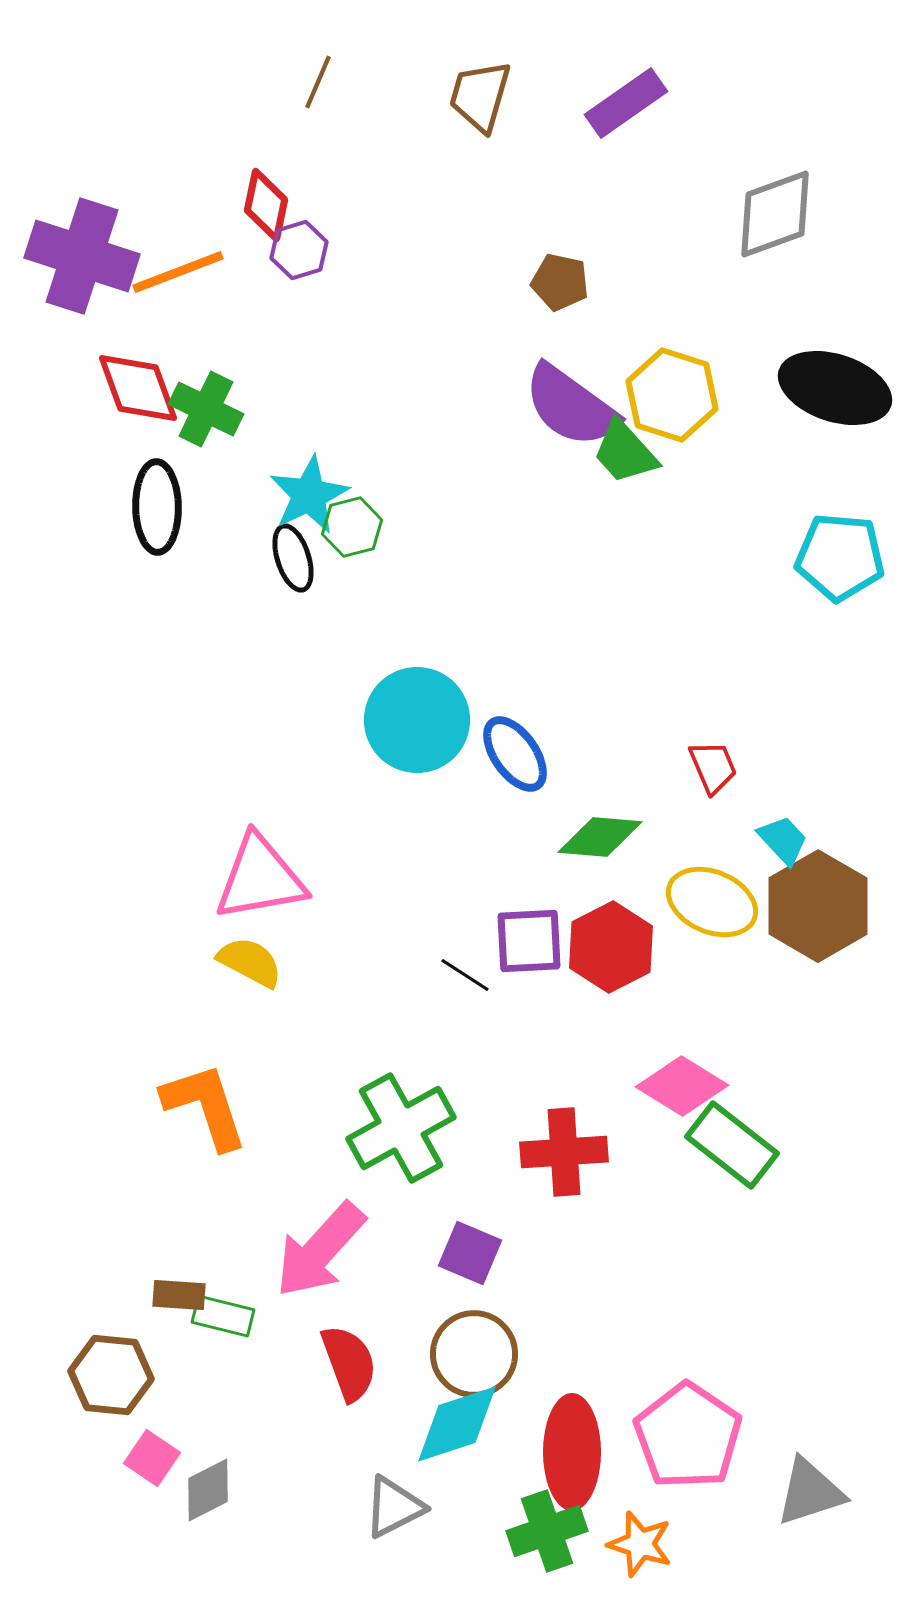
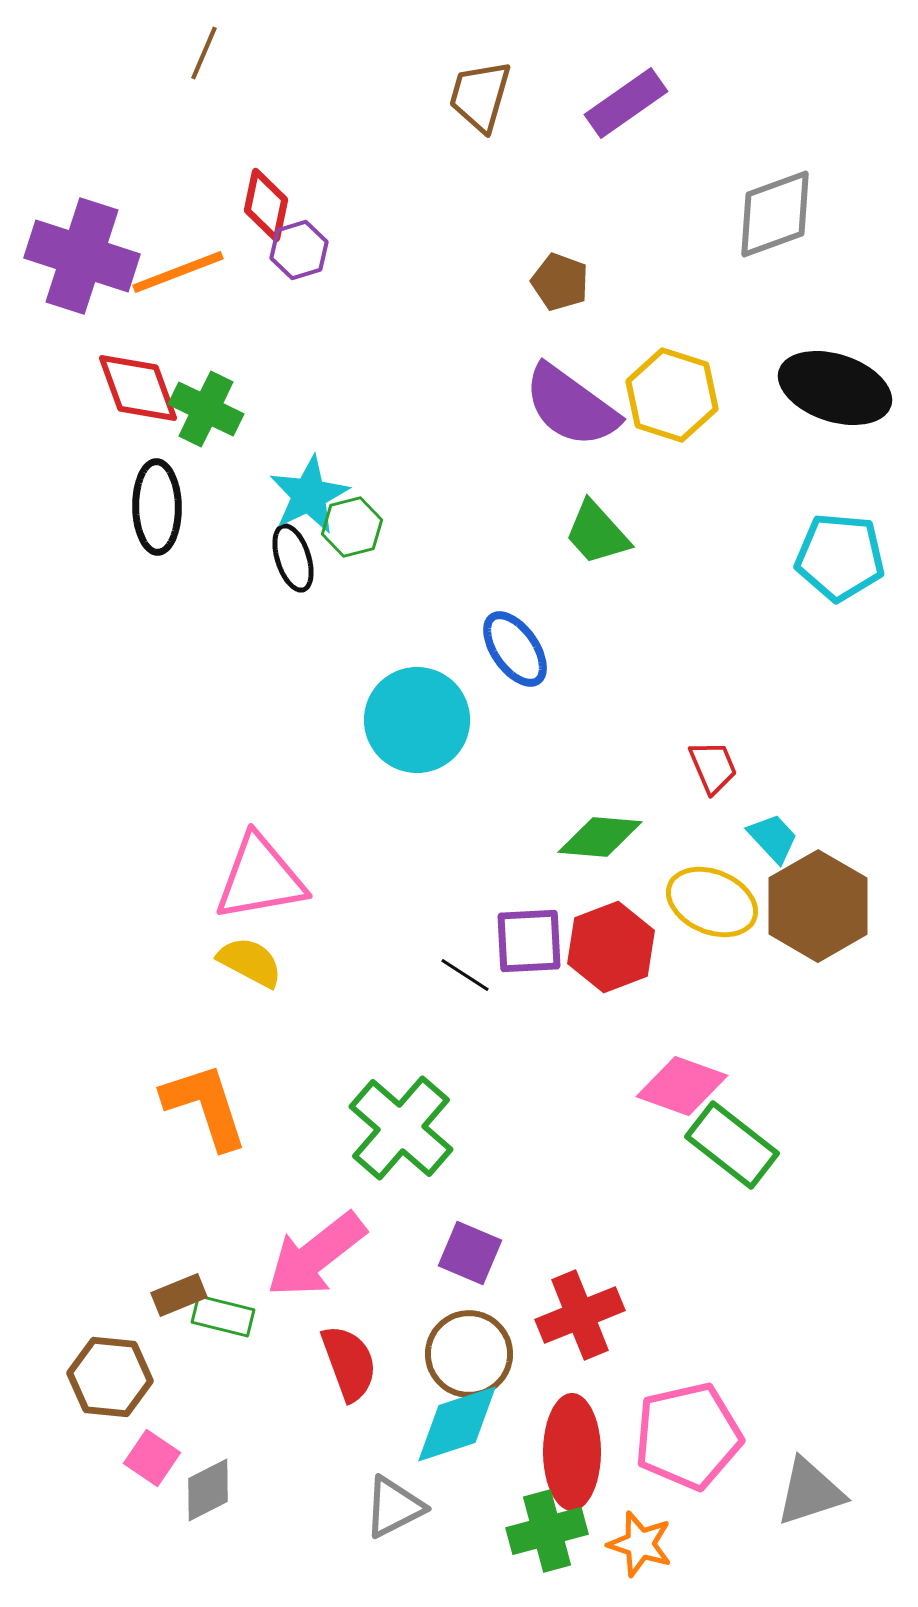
brown line at (318, 82): moved 114 px left, 29 px up
brown pentagon at (560, 282): rotated 8 degrees clockwise
green trapezoid at (625, 452): moved 28 px left, 81 px down
blue ellipse at (515, 754): moved 105 px up
cyan trapezoid at (783, 840): moved 10 px left, 2 px up
red hexagon at (611, 947): rotated 6 degrees clockwise
pink diamond at (682, 1086): rotated 12 degrees counterclockwise
green cross at (401, 1128): rotated 20 degrees counterclockwise
red cross at (564, 1152): moved 16 px right, 163 px down; rotated 18 degrees counterclockwise
pink arrow at (320, 1250): moved 4 px left, 5 px down; rotated 10 degrees clockwise
brown rectangle at (179, 1295): rotated 26 degrees counterclockwise
brown circle at (474, 1354): moved 5 px left
brown hexagon at (111, 1375): moved 1 px left, 2 px down
pink pentagon at (688, 1436): rotated 25 degrees clockwise
green cross at (547, 1531): rotated 4 degrees clockwise
